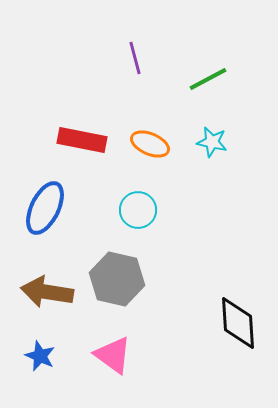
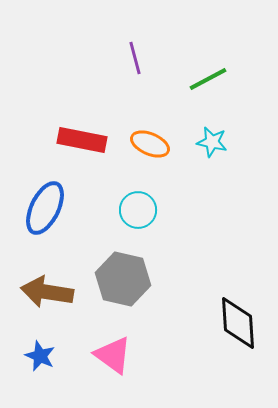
gray hexagon: moved 6 px right
